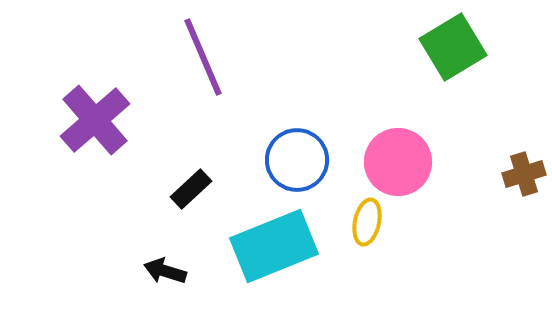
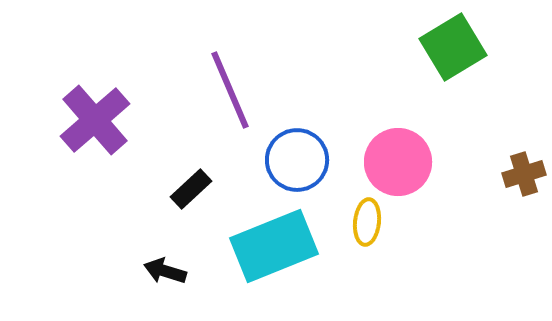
purple line: moved 27 px right, 33 px down
yellow ellipse: rotated 6 degrees counterclockwise
